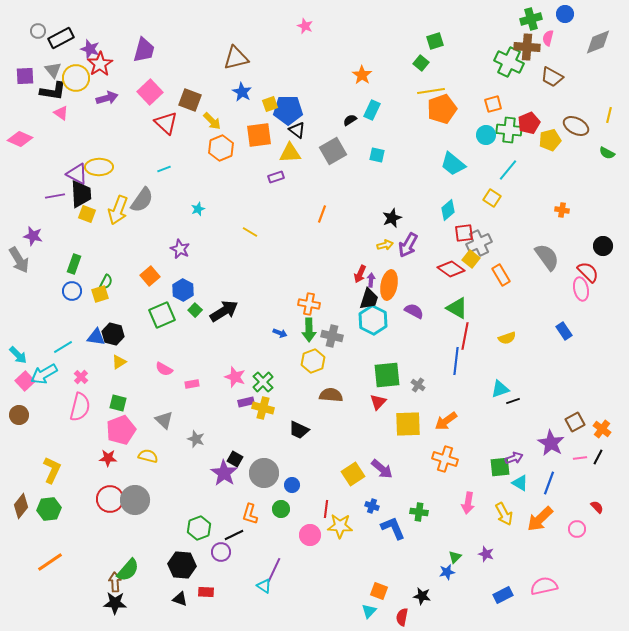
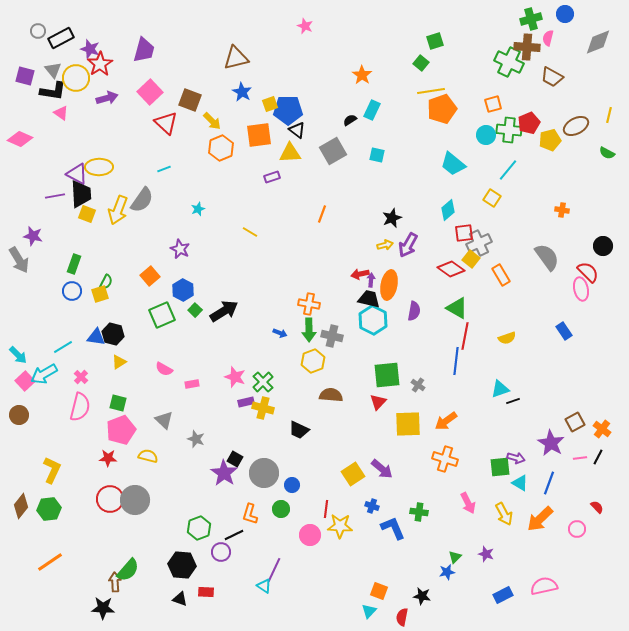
purple square at (25, 76): rotated 18 degrees clockwise
brown ellipse at (576, 126): rotated 55 degrees counterclockwise
purple rectangle at (276, 177): moved 4 px left
red arrow at (360, 274): rotated 54 degrees clockwise
black trapezoid at (369, 299): rotated 95 degrees counterclockwise
purple semicircle at (414, 311): rotated 72 degrees clockwise
purple arrow at (514, 458): moved 2 px right; rotated 36 degrees clockwise
pink arrow at (468, 503): rotated 35 degrees counterclockwise
black star at (115, 603): moved 12 px left, 5 px down
